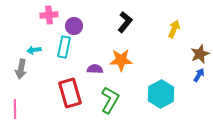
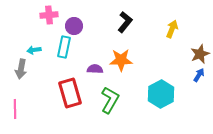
yellow arrow: moved 2 px left
